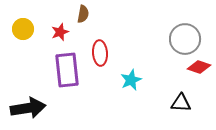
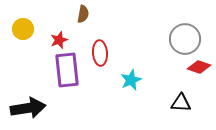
red star: moved 1 px left, 8 px down
